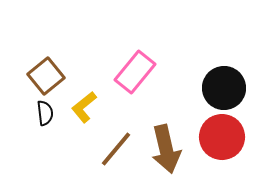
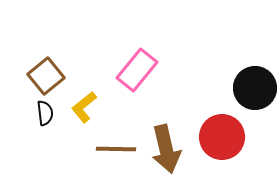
pink rectangle: moved 2 px right, 2 px up
black circle: moved 31 px right
brown line: rotated 51 degrees clockwise
